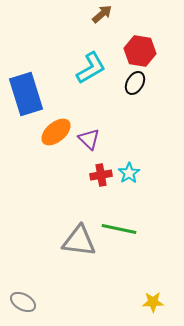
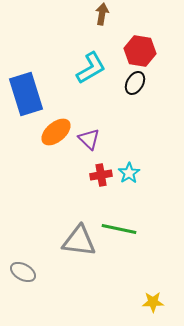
brown arrow: rotated 40 degrees counterclockwise
gray ellipse: moved 30 px up
